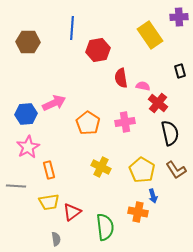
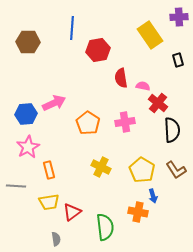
black rectangle: moved 2 px left, 11 px up
black semicircle: moved 2 px right, 3 px up; rotated 10 degrees clockwise
